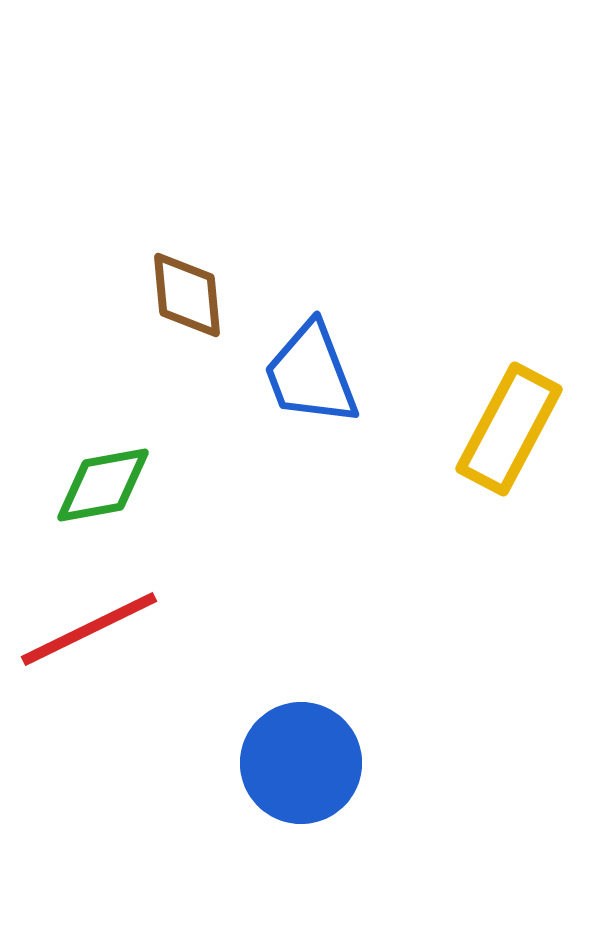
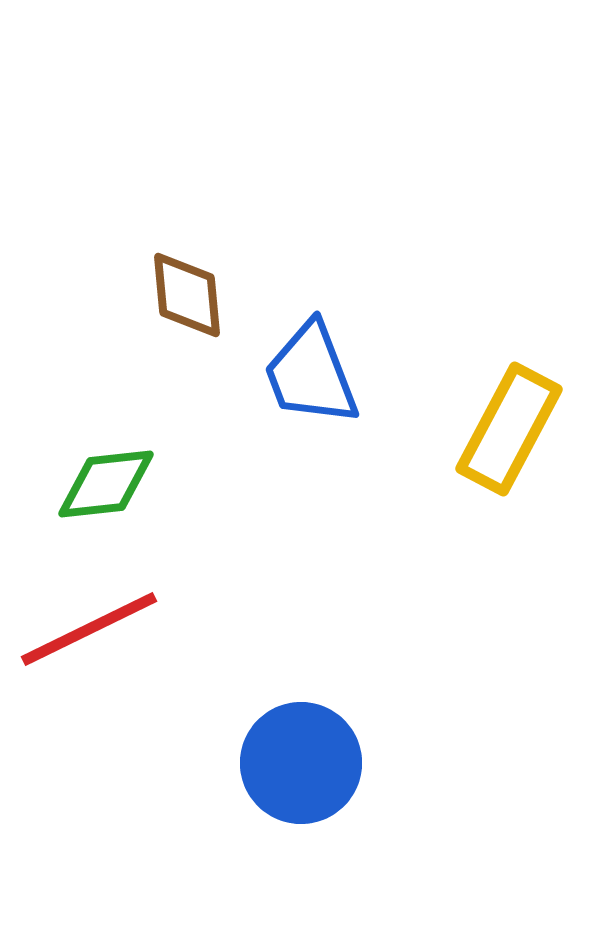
green diamond: moved 3 px right, 1 px up; rotated 4 degrees clockwise
